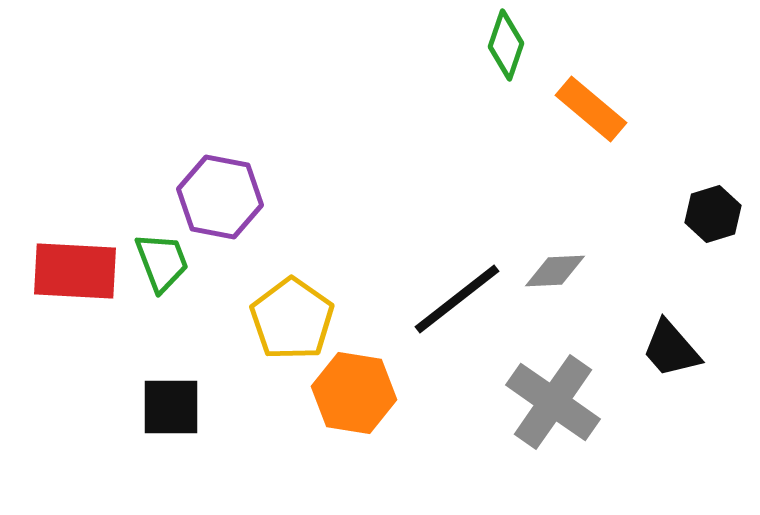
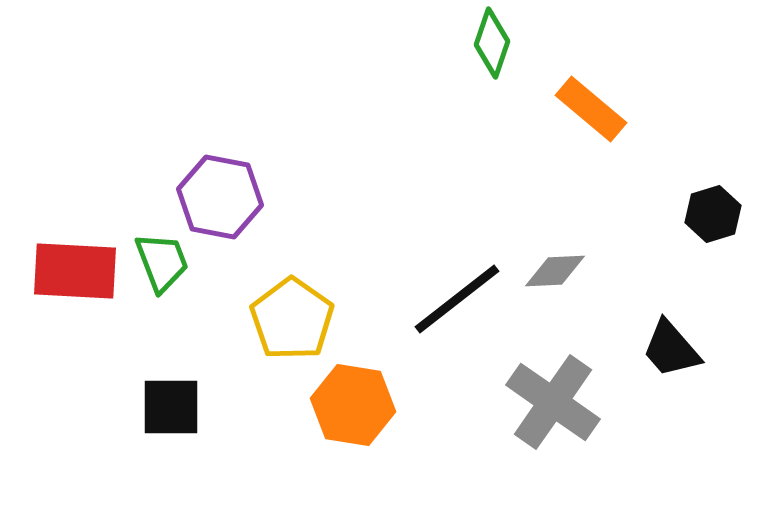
green diamond: moved 14 px left, 2 px up
orange hexagon: moved 1 px left, 12 px down
